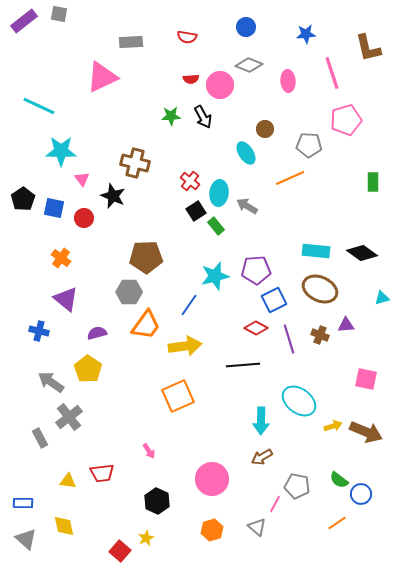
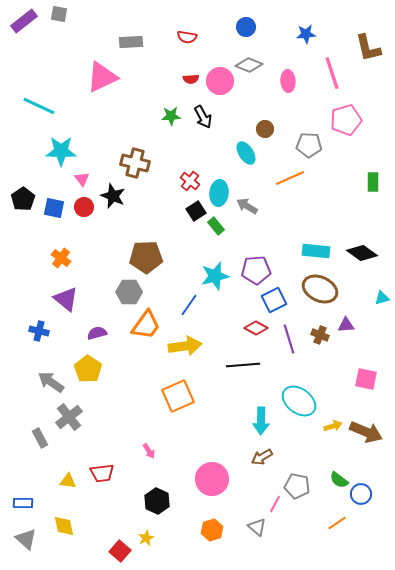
pink circle at (220, 85): moved 4 px up
red circle at (84, 218): moved 11 px up
